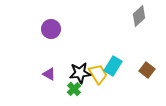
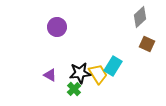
gray diamond: moved 1 px right, 1 px down
purple circle: moved 6 px right, 2 px up
brown square: moved 26 px up; rotated 14 degrees counterclockwise
purple triangle: moved 1 px right, 1 px down
